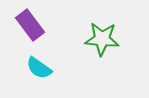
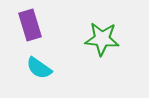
purple rectangle: rotated 20 degrees clockwise
